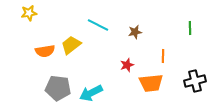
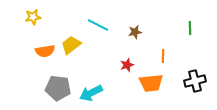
yellow star: moved 4 px right, 4 px down
